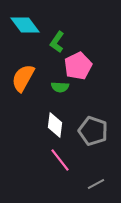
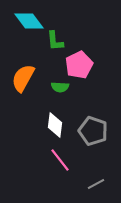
cyan diamond: moved 4 px right, 4 px up
green L-shape: moved 2 px left, 1 px up; rotated 40 degrees counterclockwise
pink pentagon: moved 1 px right, 1 px up
